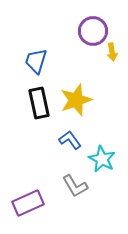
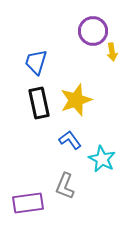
blue trapezoid: moved 1 px down
gray L-shape: moved 10 px left; rotated 52 degrees clockwise
purple rectangle: rotated 16 degrees clockwise
